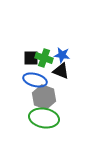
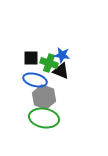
green cross: moved 5 px right, 5 px down
